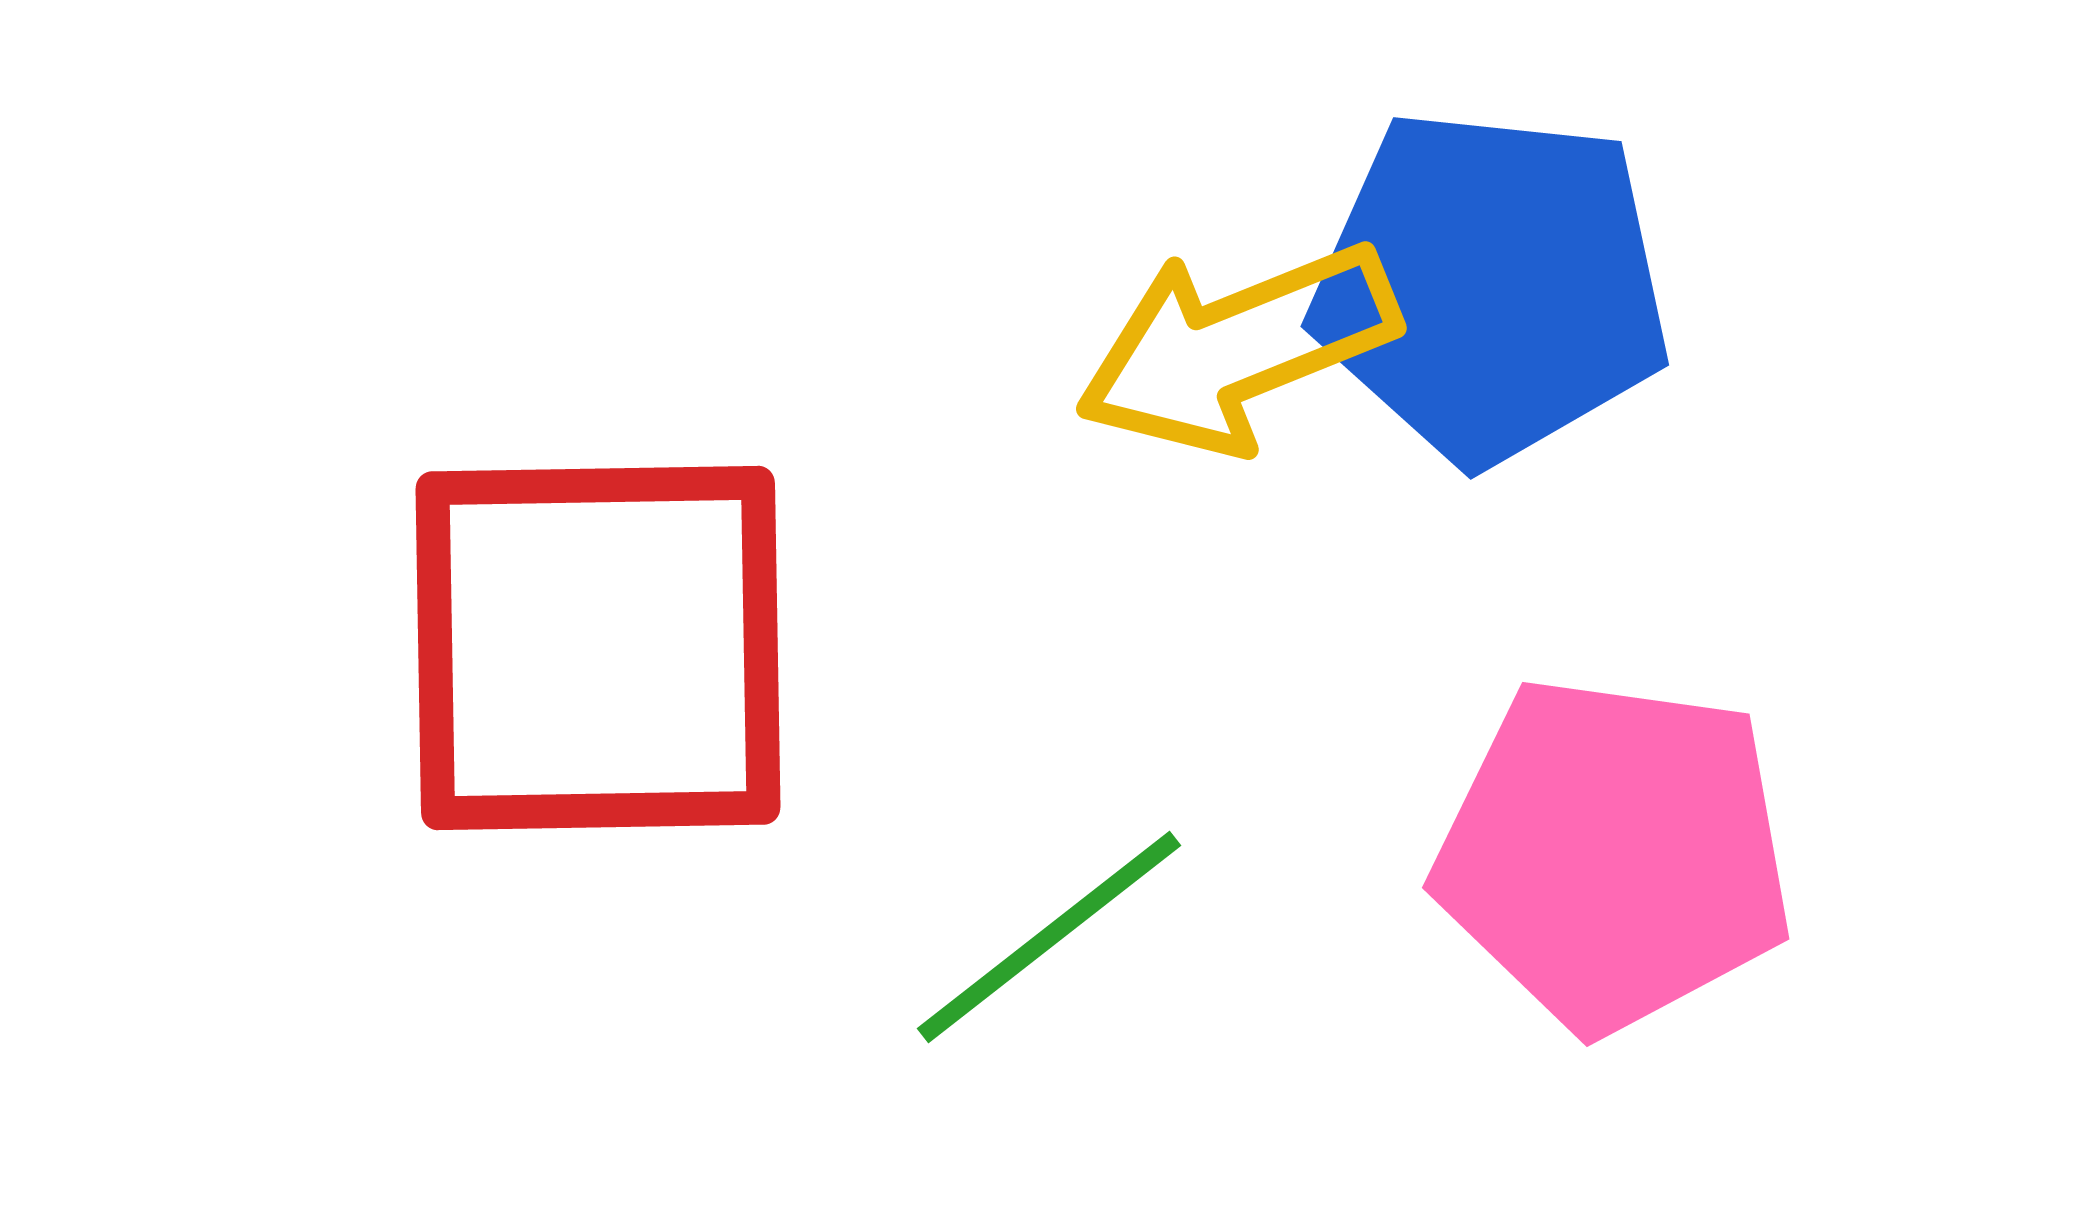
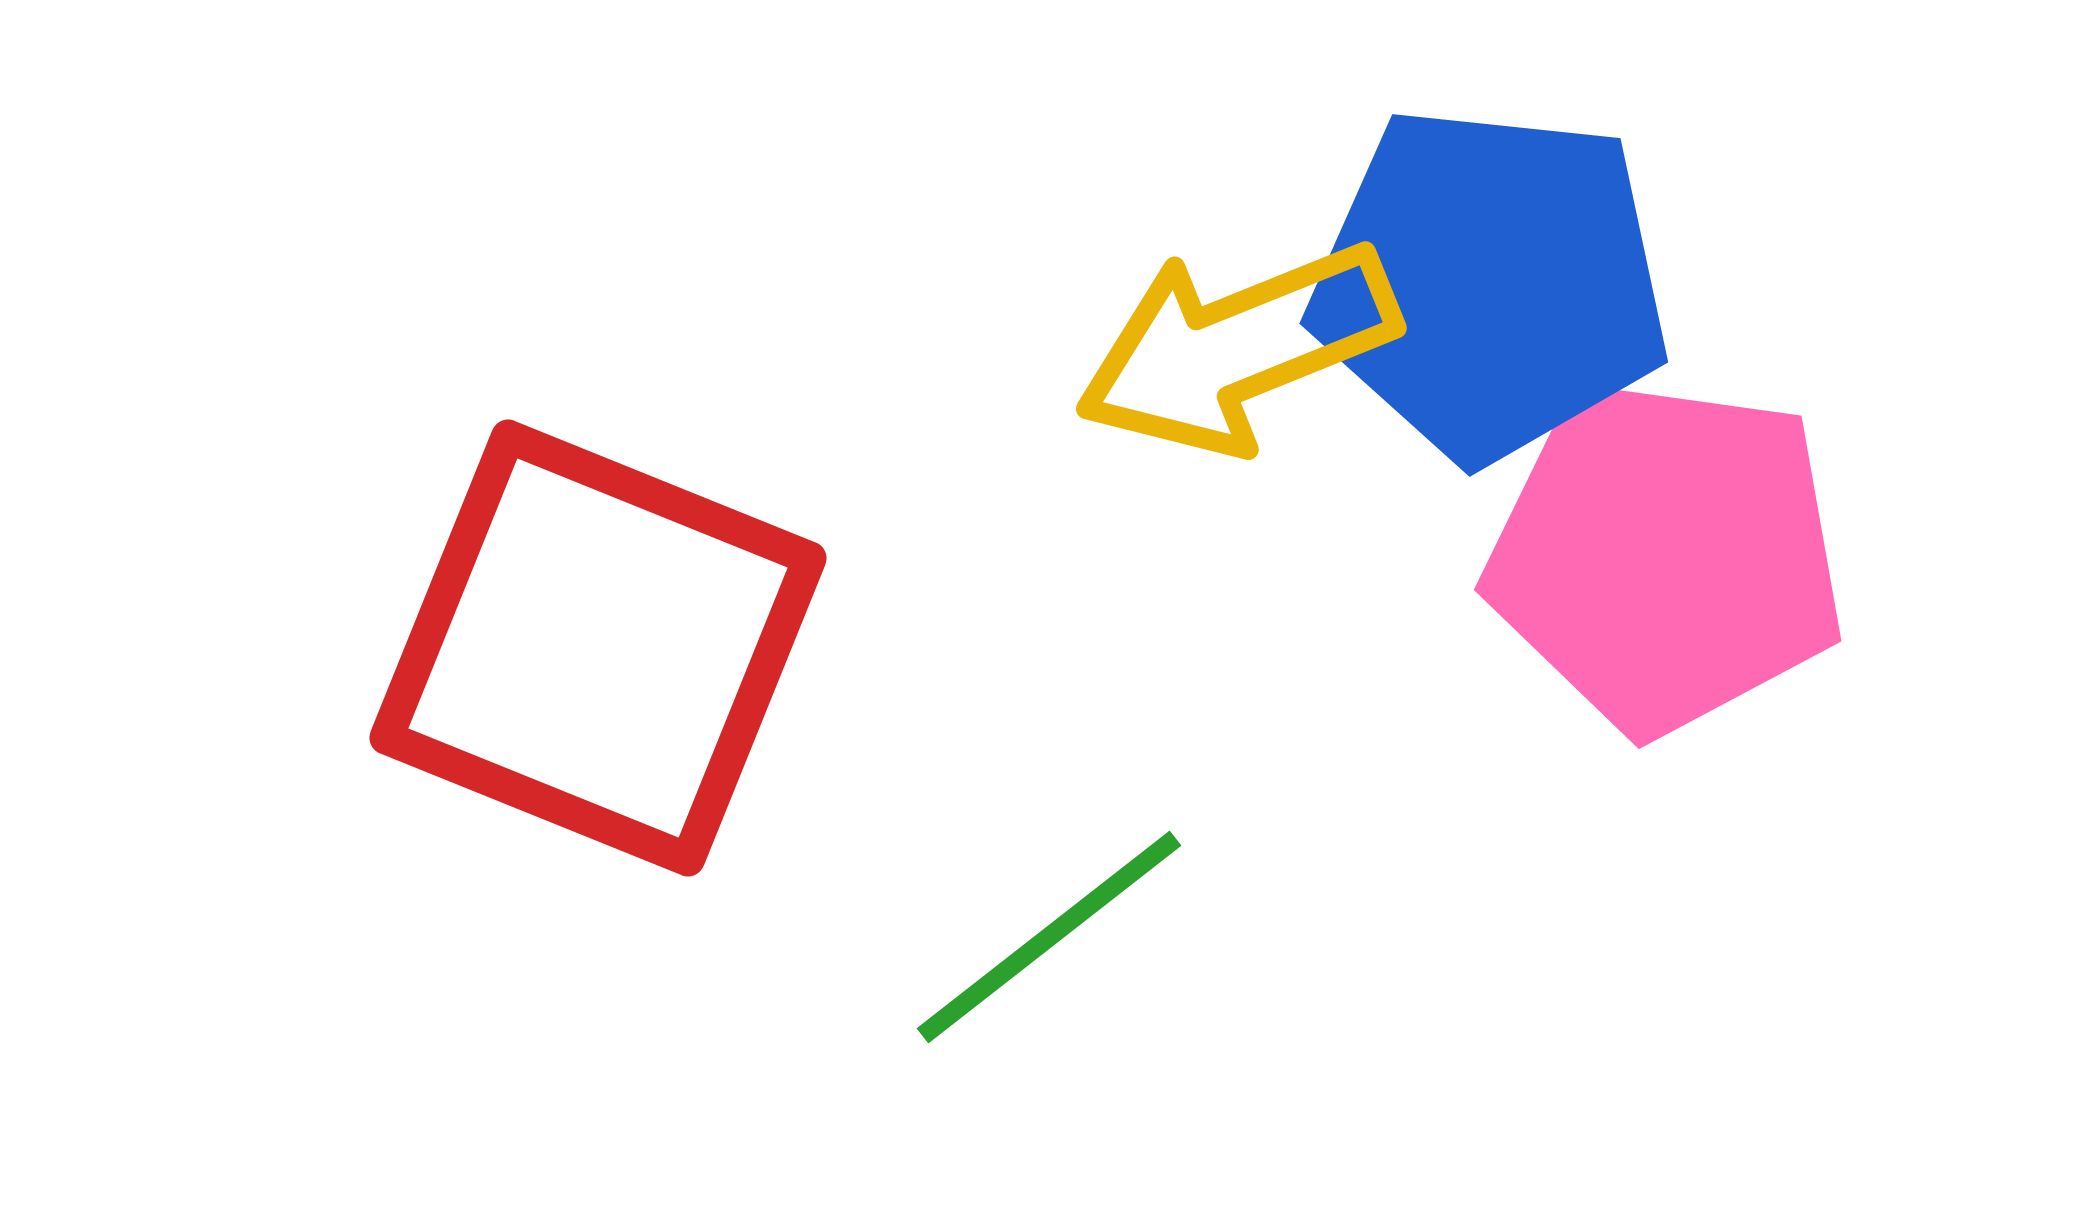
blue pentagon: moved 1 px left, 3 px up
red square: rotated 23 degrees clockwise
pink pentagon: moved 52 px right, 298 px up
